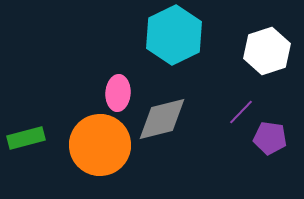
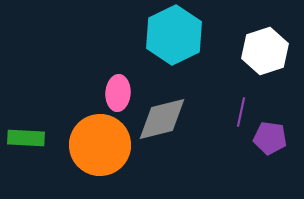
white hexagon: moved 2 px left
purple line: rotated 32 degrees counterclockwise
green rectangle: rotated 18 degrees clockwise
